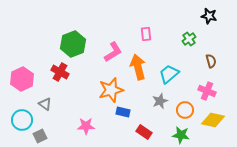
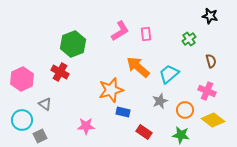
black star: moved 1 px right
pink L-shape: moved 7 px right, 21 px up
orange arrow: rotated 35 degrees counterclockwise
yellow diamond: rotated 25 degrees clockwise
